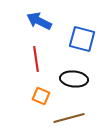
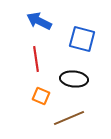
brown line: rotated 8 degrees counterclockwise
